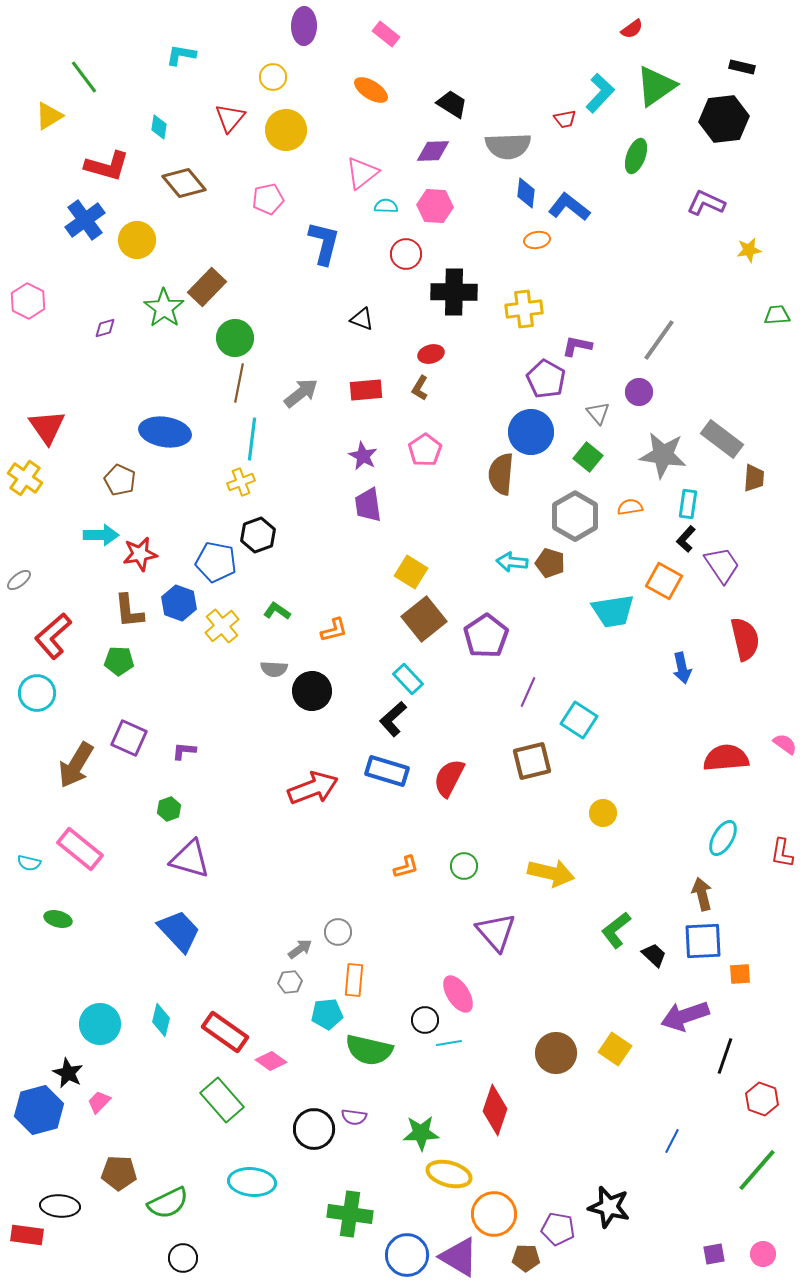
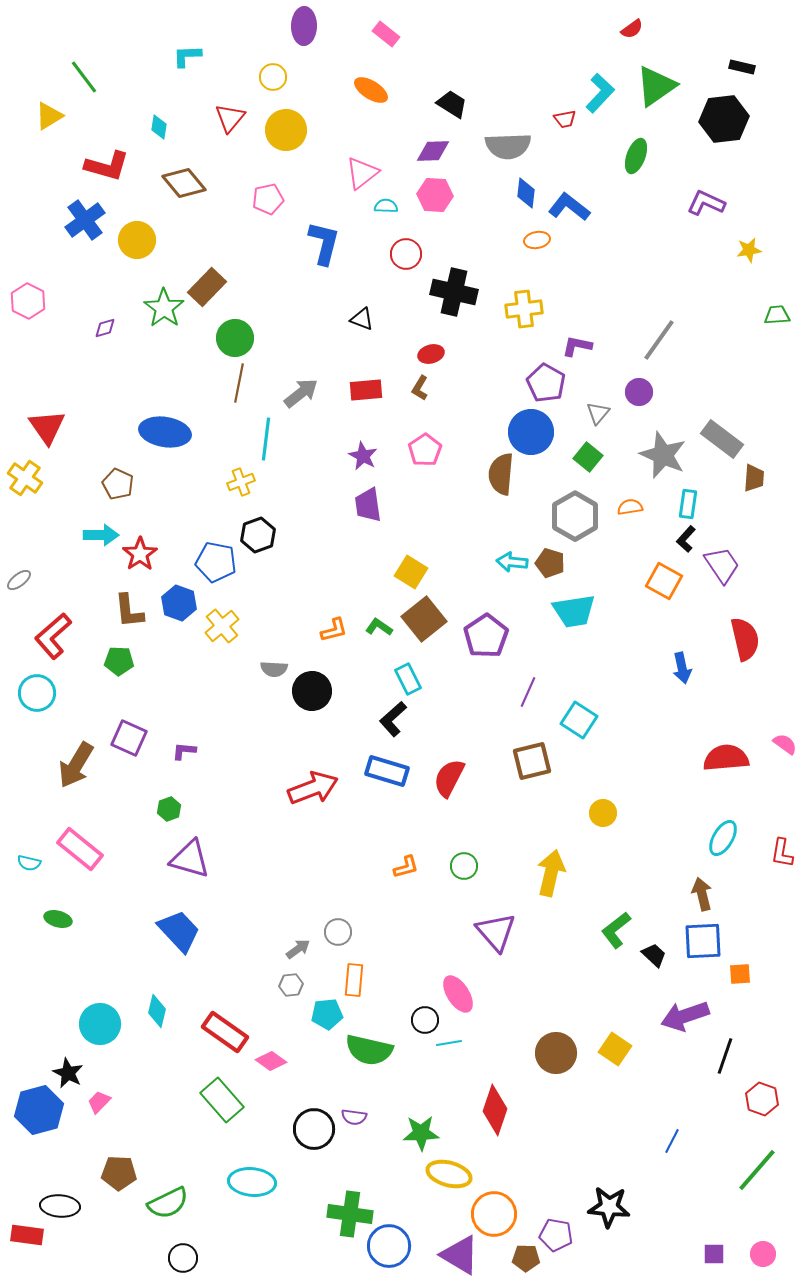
cyan L-shape at (181, 55): moved 6 px right, 1 px down; rotated 12 degrees counterclockwise
pink hexagon at (435, 206): moved 11 px up
black cross at (454, 292): rotated 12 degrees clockwise
purple pentagon at (546, 379): moved 4 px down
gray triangle at (598, 413): rotated 20 degrees clockwise
cyan line at (252, 439): moved 14 px right
gray star at (663, 455): rotated 15 degrees clockwise
brown pentagon at (120, 480): moved 2 px left, 4 px down
red star at (140, 554): rotated 24 degrees counterclockwise
green L-shape at (277, 611): moved 102 px right, 16 px down
cyan trapezoid at (613, 611): moved 39 px left
cyan rectangle at (408, 679): rotated 16 degrees clockwise
yellow arrow at (551, 873): rotated 90 degrees counterclockwise
gray arrow at (300, 949): moved 2 px left
gray hexagon at (290, 982): moved 1 px right, 3 px down
cyan diamond at (161, 1020): moved 4 px left, 9 px up
black star at (609, 1207): rotated 9 degrees counterclockwise
purple pentagon at (558, 1229): moved 2 px left, 6 px down
purple square at (714, 1254): rotated 10 degrees clockwise
blue circle at (407, 1255): moved 18 px left, 9 px up
purple triangle at (459, 1257): moved 1 px right, 2 px up
